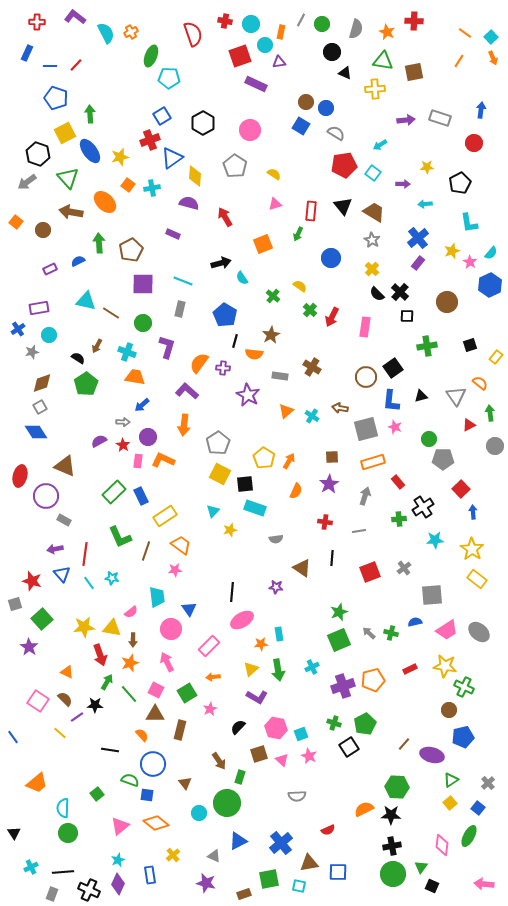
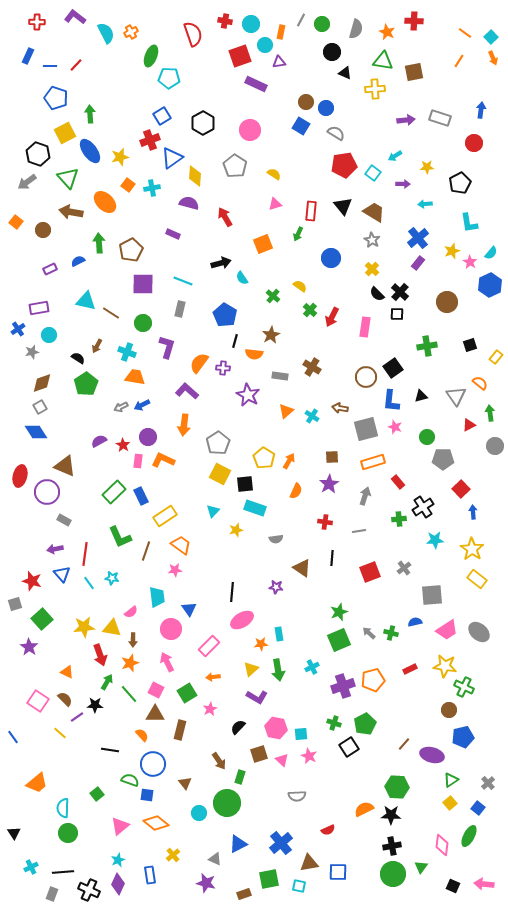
blue rectangle at (27, 53): moved 1 px right, 3 px down
cyan arrow at (380, 145): moved 15 px right, 11 px down
black square at (407, 316): moved 10 px left, 2 px up
blue arrow at (142, 405): rotated 14 degrees clockwise
gray arrow at (123, 422): moved 2 px left, 15 px up; rotated 152 degrees clockwise
green circle at (429, 439): moved 2 px left, 2 px up
purple circle at (46, 496): moved 1 px right, 4 px up
yellow star at (230, 530): moved 6 px right
cyan square at (301, 734): rotated 16 degrees clockwise
blue triangle at (238, 841): moved 3 px down
gray triangle at (214, 856): moved 1 px right, 3 px down
black square at (432, 886): moved 21 px right
